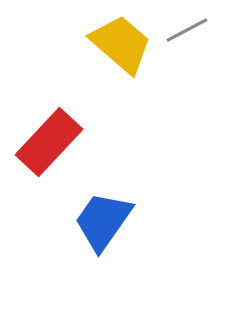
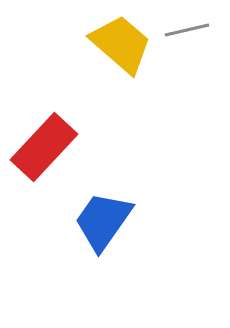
gray line: rotated 15 degrees clockwise
red rectangle: moved 5 px left, 5 px down
